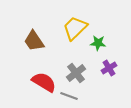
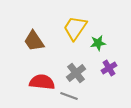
yellow trapezoid: rotated 12 degrees counterclockwise
green star: rotated 14 degrees counterclockwise
red semicircle: moved 2 px left; rotated 25 degrees counterclockwise
